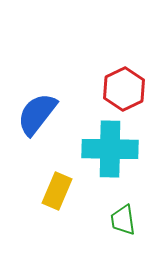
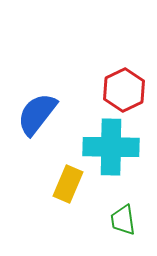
red hexagon: moved 1 px down
cyan cross: moved 1 px right, 2 px up
yellow rectangle: moved 11 px right, 7 px up
